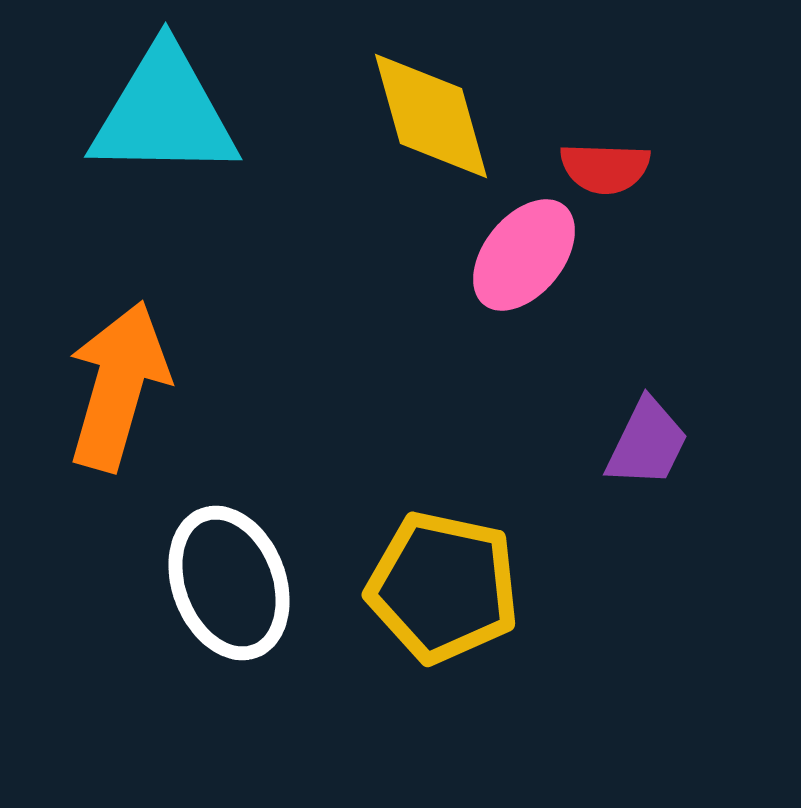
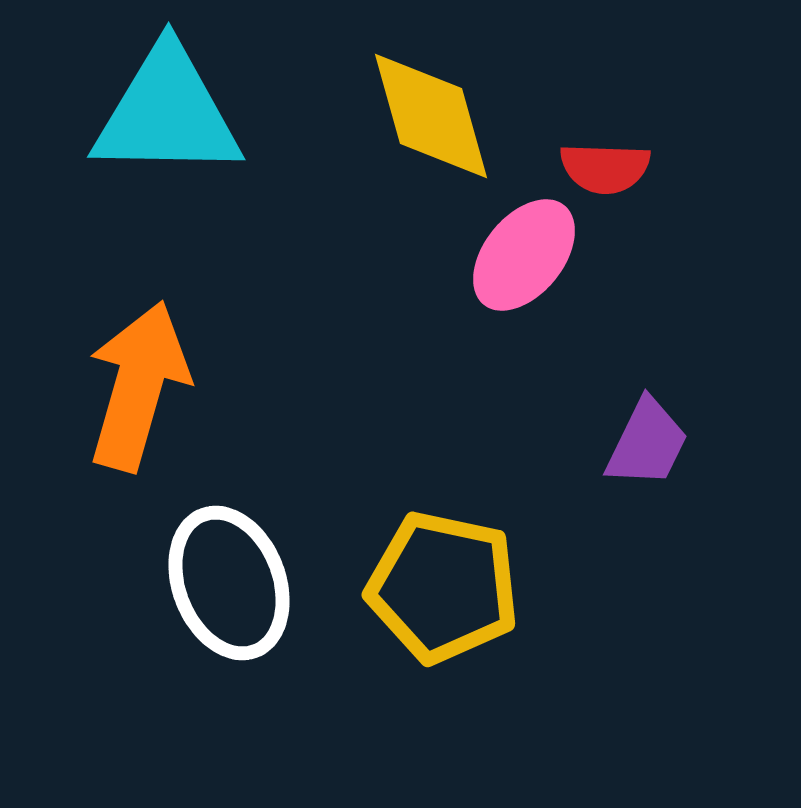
cyan triangle: moved 3 px right
orange arrow: moved 20 px right
